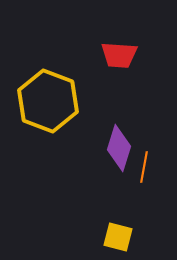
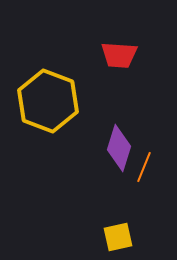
orange line: rotated 12 degrees clockwise
yellow square: rotated 28 degrees counterclockwise
